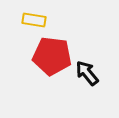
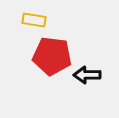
black arrow: moved 2 px down; rotated 52 degrees counterclockwise
